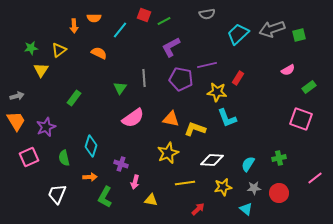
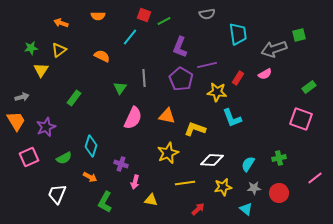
orange semicircle at (94, 18): moved 4 px right, 2 px up
orange arrow at (74, 26): moved 13 px left, 3 px up; rotated 112 degrees clockwise
gray arrow at (272, 29): moved 2 px right, 20 px down
cyan line at (120, 30): moved 10 px right, 7 px down
cyan trapezoid at (238, 34): rotated 125 degrees clockwise
purple L-shape at (171, 47): moved 9 px right; rotated 40 degrees counterclockwise
orange semicircle at (99, 53): moved 3 px right, 3 px down
pink semicircle at (288, 70): moved 23 px left, 4 px down
purple pentagon at (181, 79): rotated 20 degrees clockwise
gray arrow at (17, 96): moved 5 px right, 1 px down
pink semicircle at (133, 118): rotated 30 degrees counterclockwise
cyan L-shape at (227, 118): moved 5 px right
orange triangle at (171, 119): moved 4 px left, 3 px up
green semicircle at (64, 158): rotated 105 degrees counterclockwise
orange arrow at (90, 177): rotated 32 degrees clockwise
green L-shape at (105, 197): moved 5 px down
